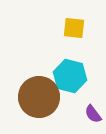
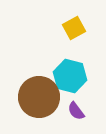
yellow square: rotated 35 degrees counterclockwise
purple semicircle: moved 17 px left, 3 px up
